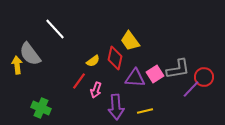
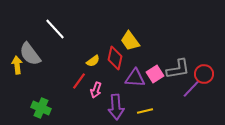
red circle: moved 3 px up
